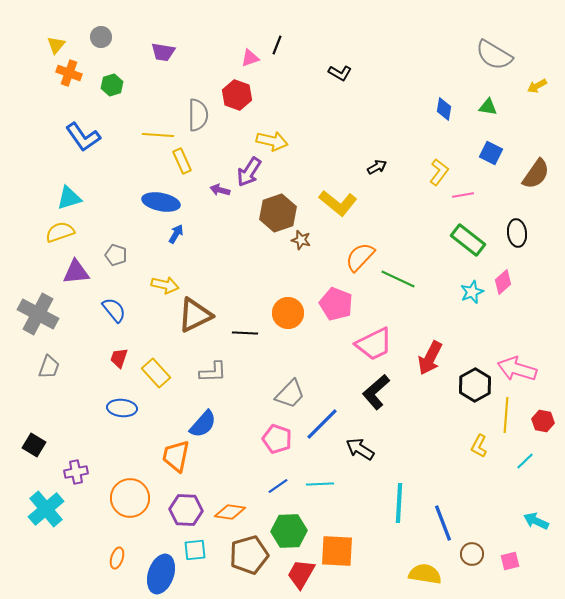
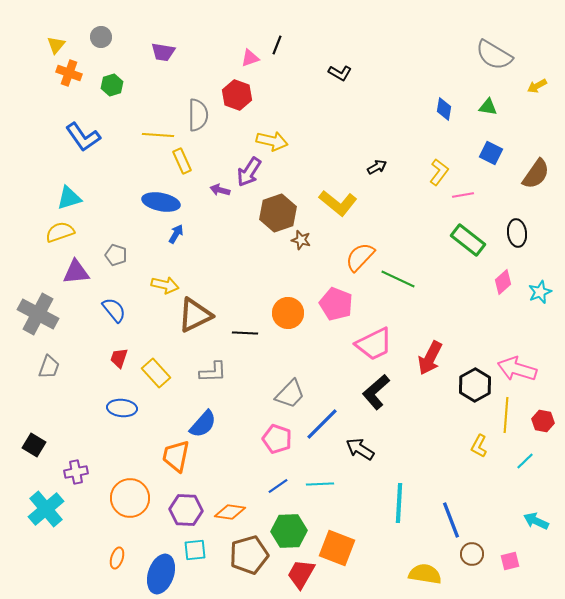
cyan star at (472, 292): moved 68 px right
blue line at (443, 523): moved 8 px right, 3 px up
orange square at (337, 551): moved 3 px up; rotated 18 degrees clockwise
